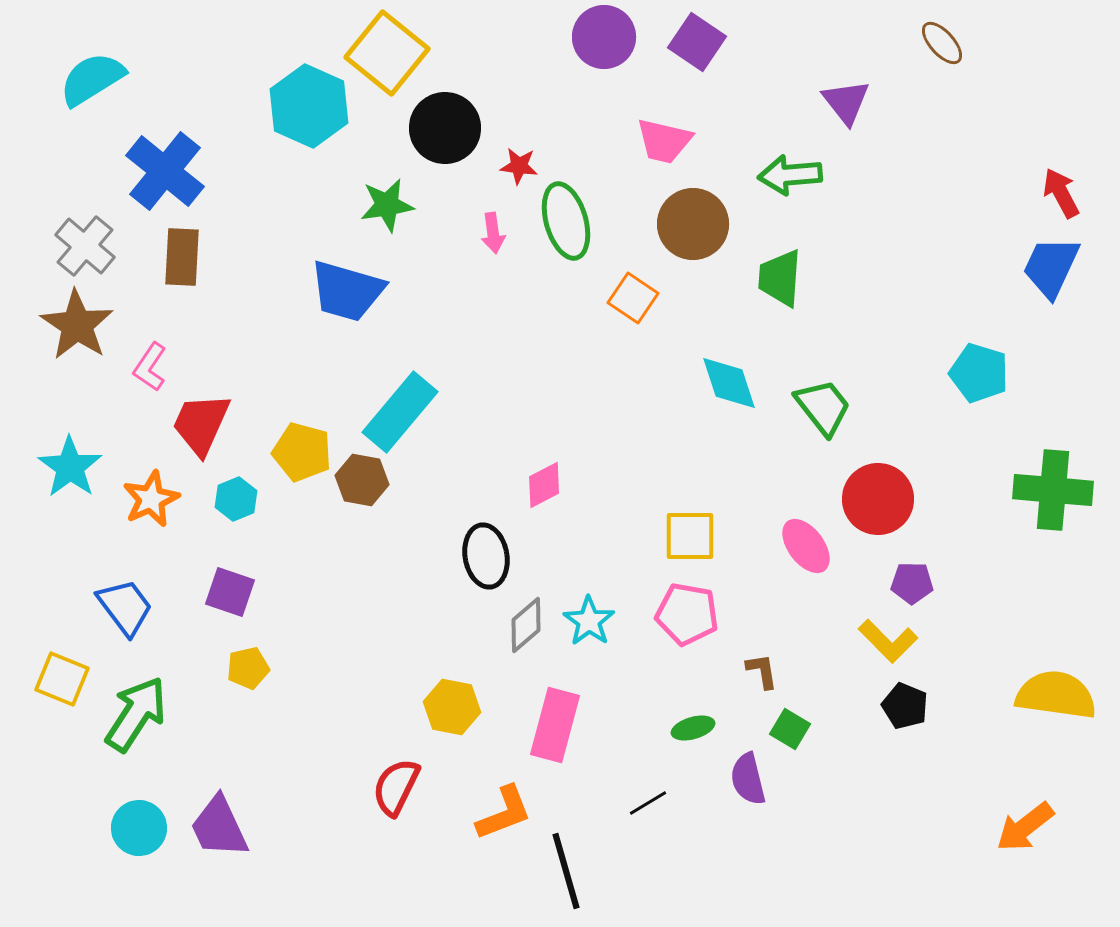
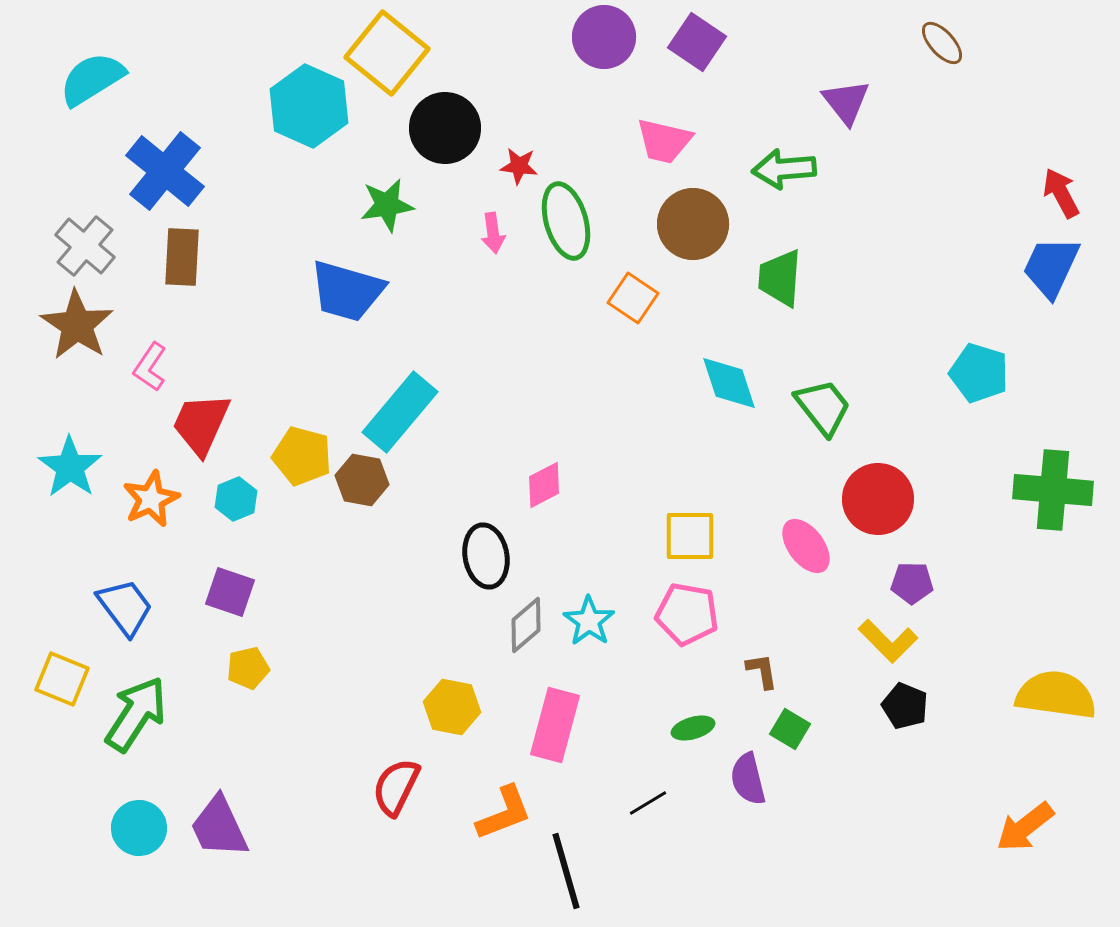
green arrow at (790, 175): moved 6 px left, 6 px up
yellow pentagon at (302, 452): moved 4 px down
